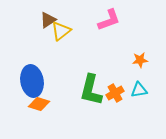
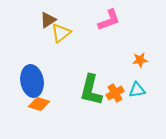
yellow triangle: moved 2 px down
cyan triangle: moved 2 px left
